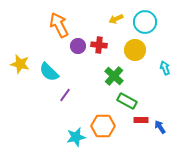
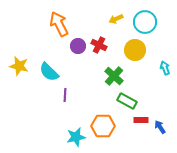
orange arrow: moved 1 px up
red cross: rotated 21 degrees clockwise
yellow star: moved 1 px left, 2 px down
purple line: rotated 32 degrees counterclockwise
